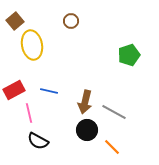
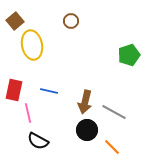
red rectangle: rotated 50 degrees counterclockwise
pink line: moved 1 px left
